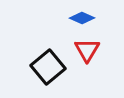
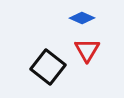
black square: rotated 12 degrees counterclockwise
